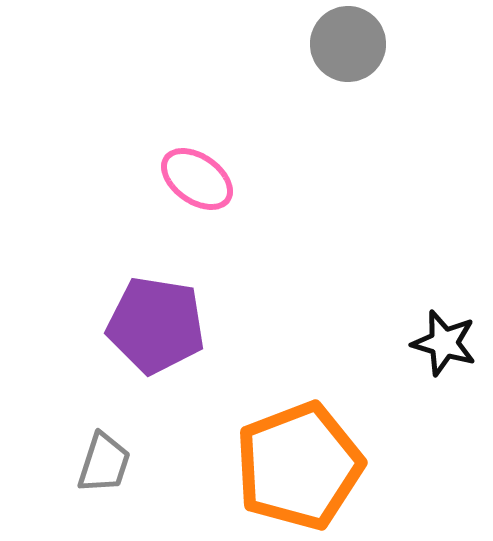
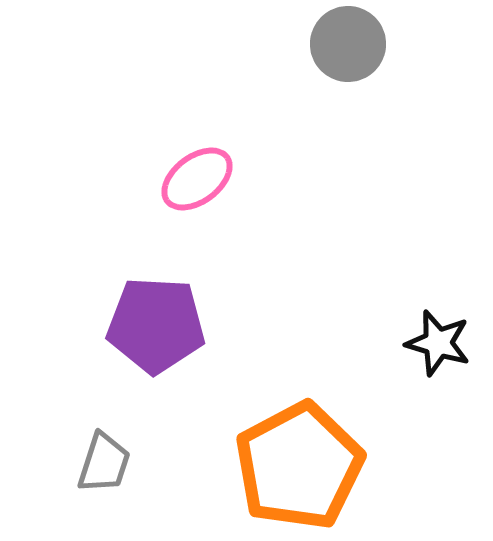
pink ellipse: rotated 72 degrees counterclockwise
purple pentagon: rotated 6 degrees counterclockwise
black star: moved 6 px left
orange pentagon: rotated 7 degrees counterclockwise
